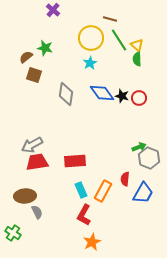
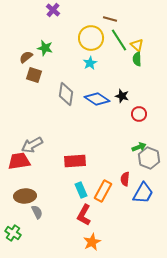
blue diamond: moved 5 px left, 6 px down; rotated 20 degrees counterclockwise
red circle: moved 16 px down
red trapezoid: moved 18 px left, 1 px up
